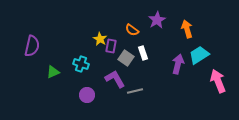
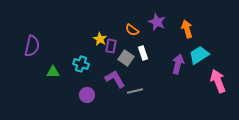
purple star: moved 2 px down; rotated 18 degrees counterclockwise
green triangle: rotated 24 degrees clockwise
